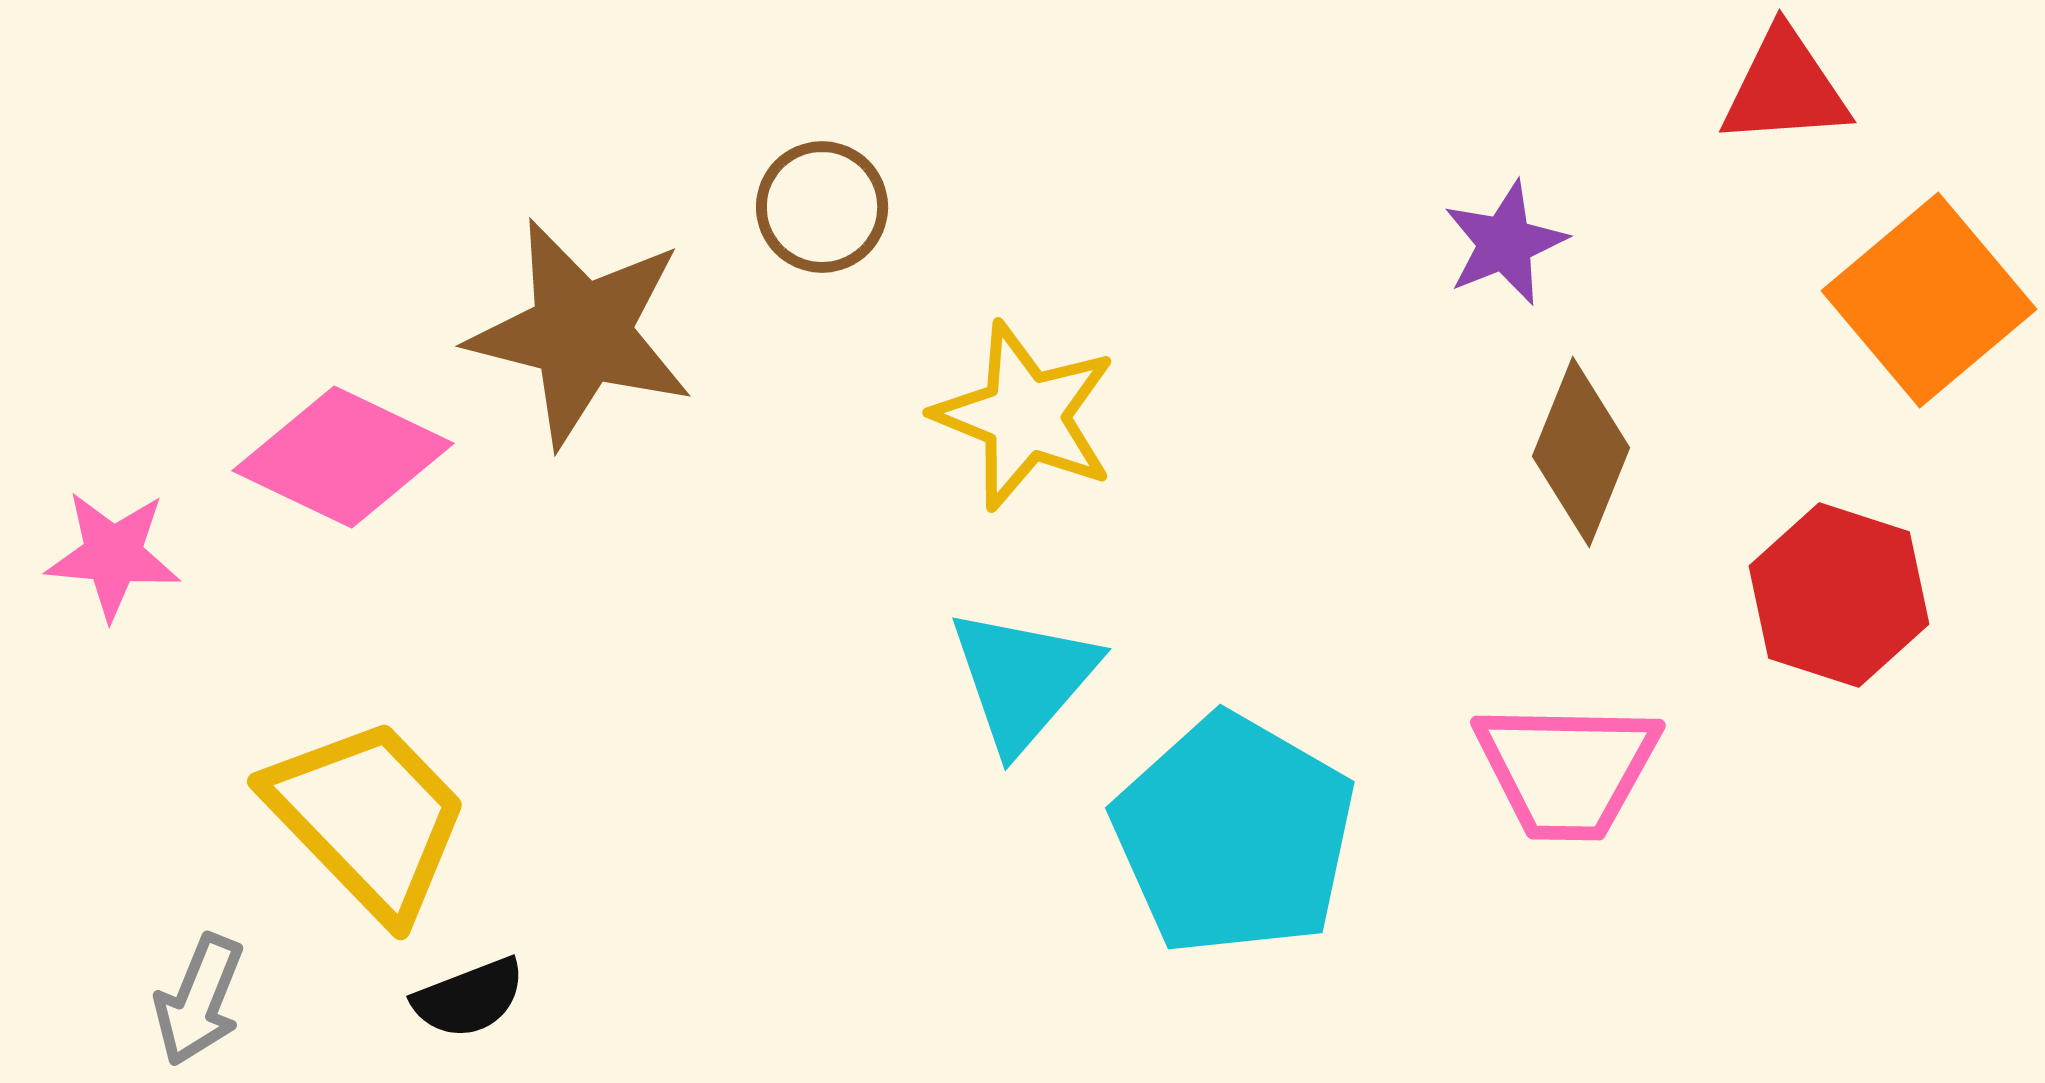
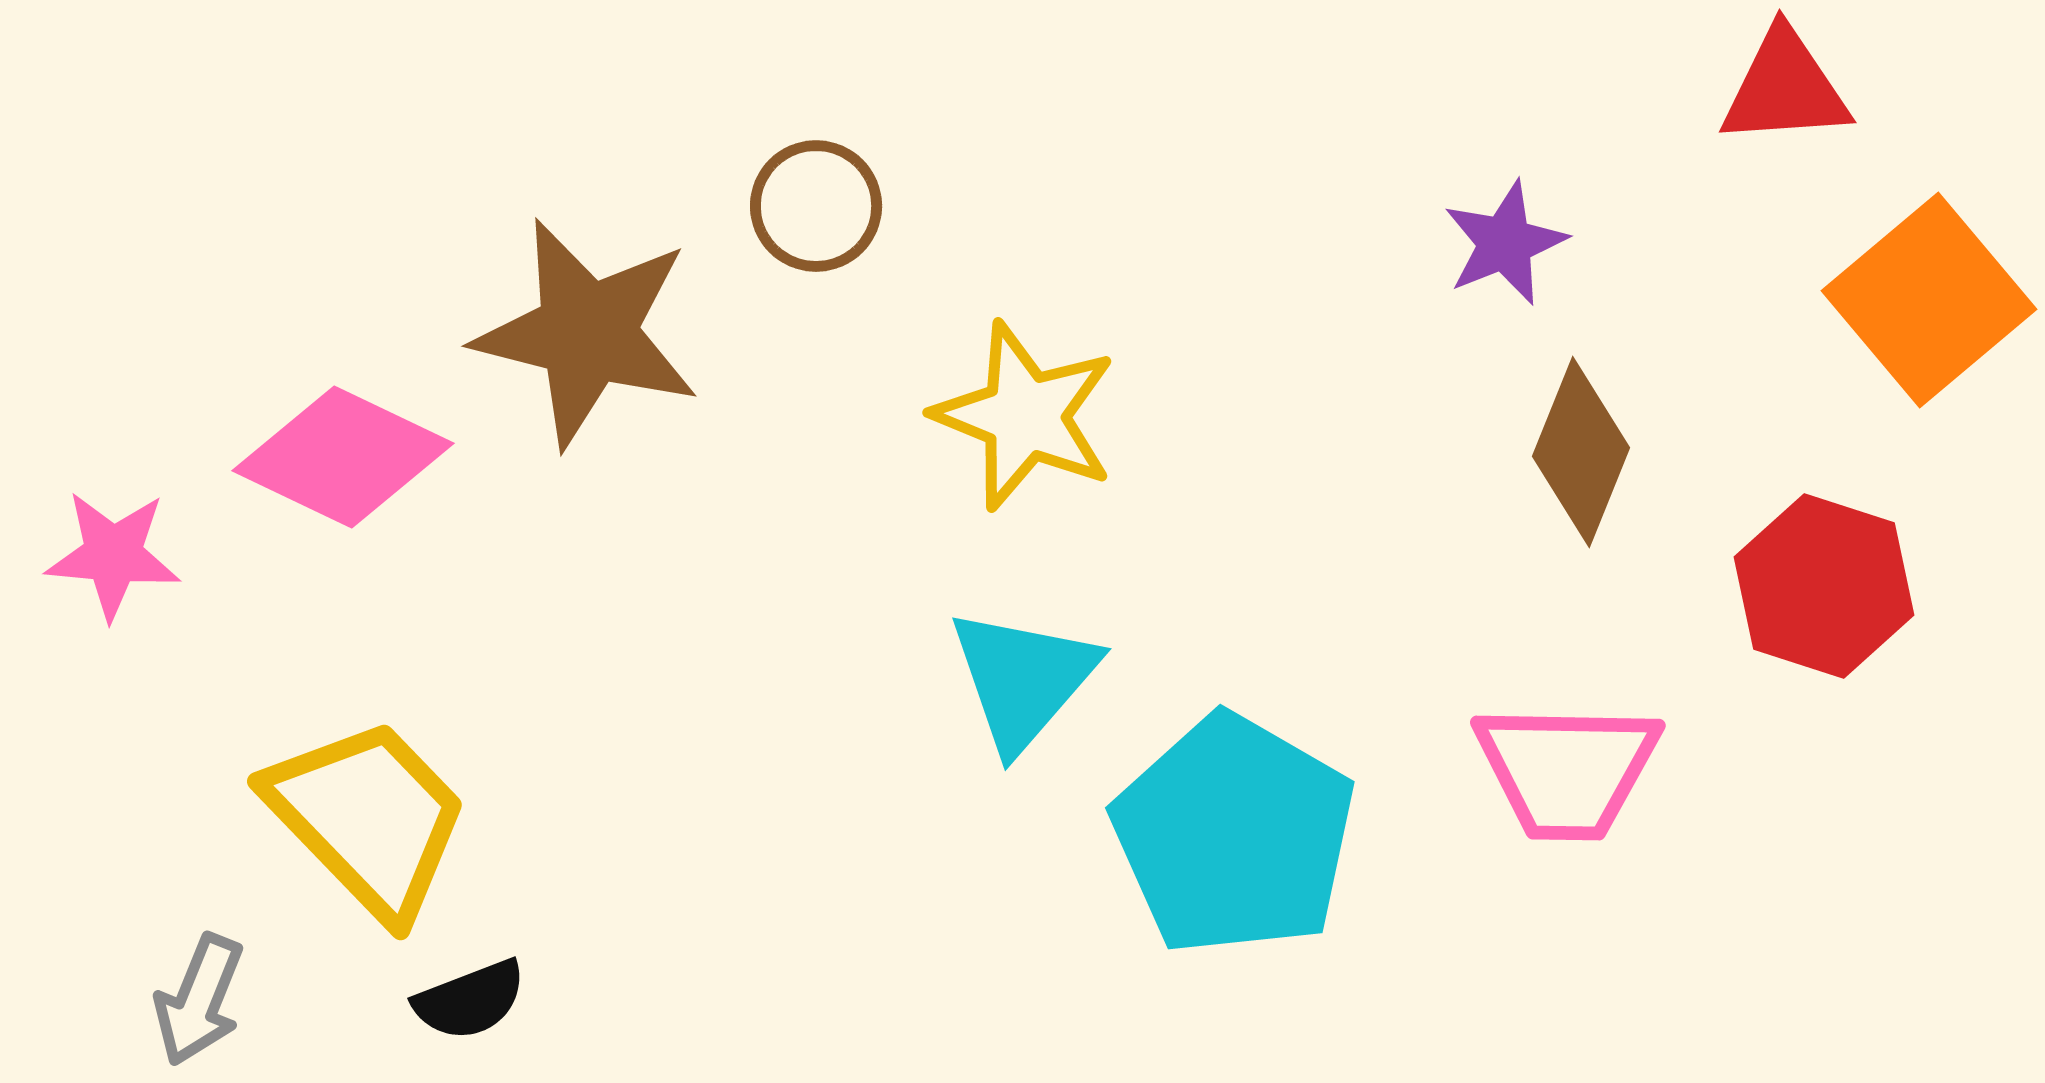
brown circle: moved 6 px left, 1 px up
brown star: moved 6 px right
red hexagon: moved 15 px left, 9 px up
black semicircle: moved 1 px right, 2 px down
